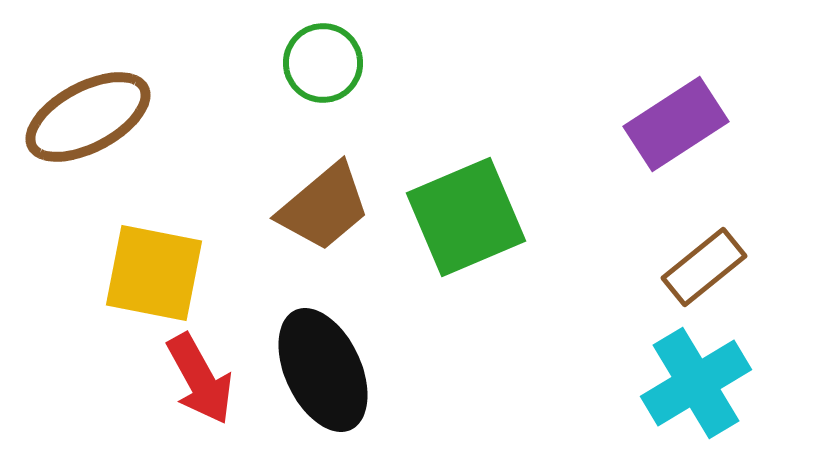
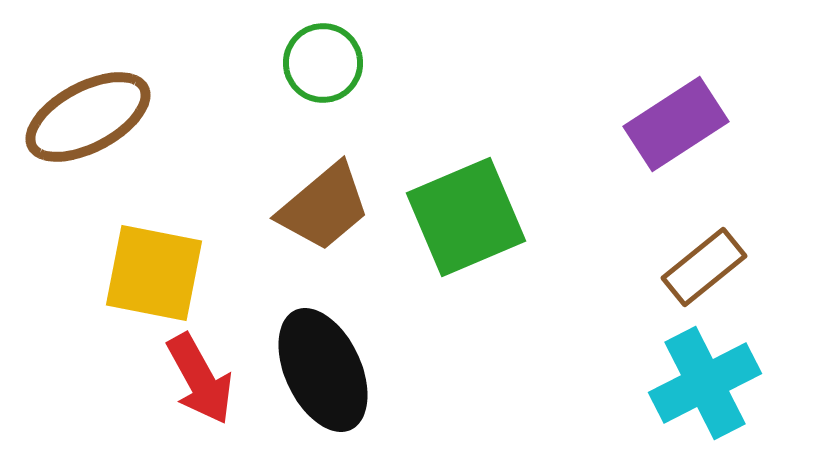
cyan cross: moved 9 px right; rotated 4 degrees clockwise
